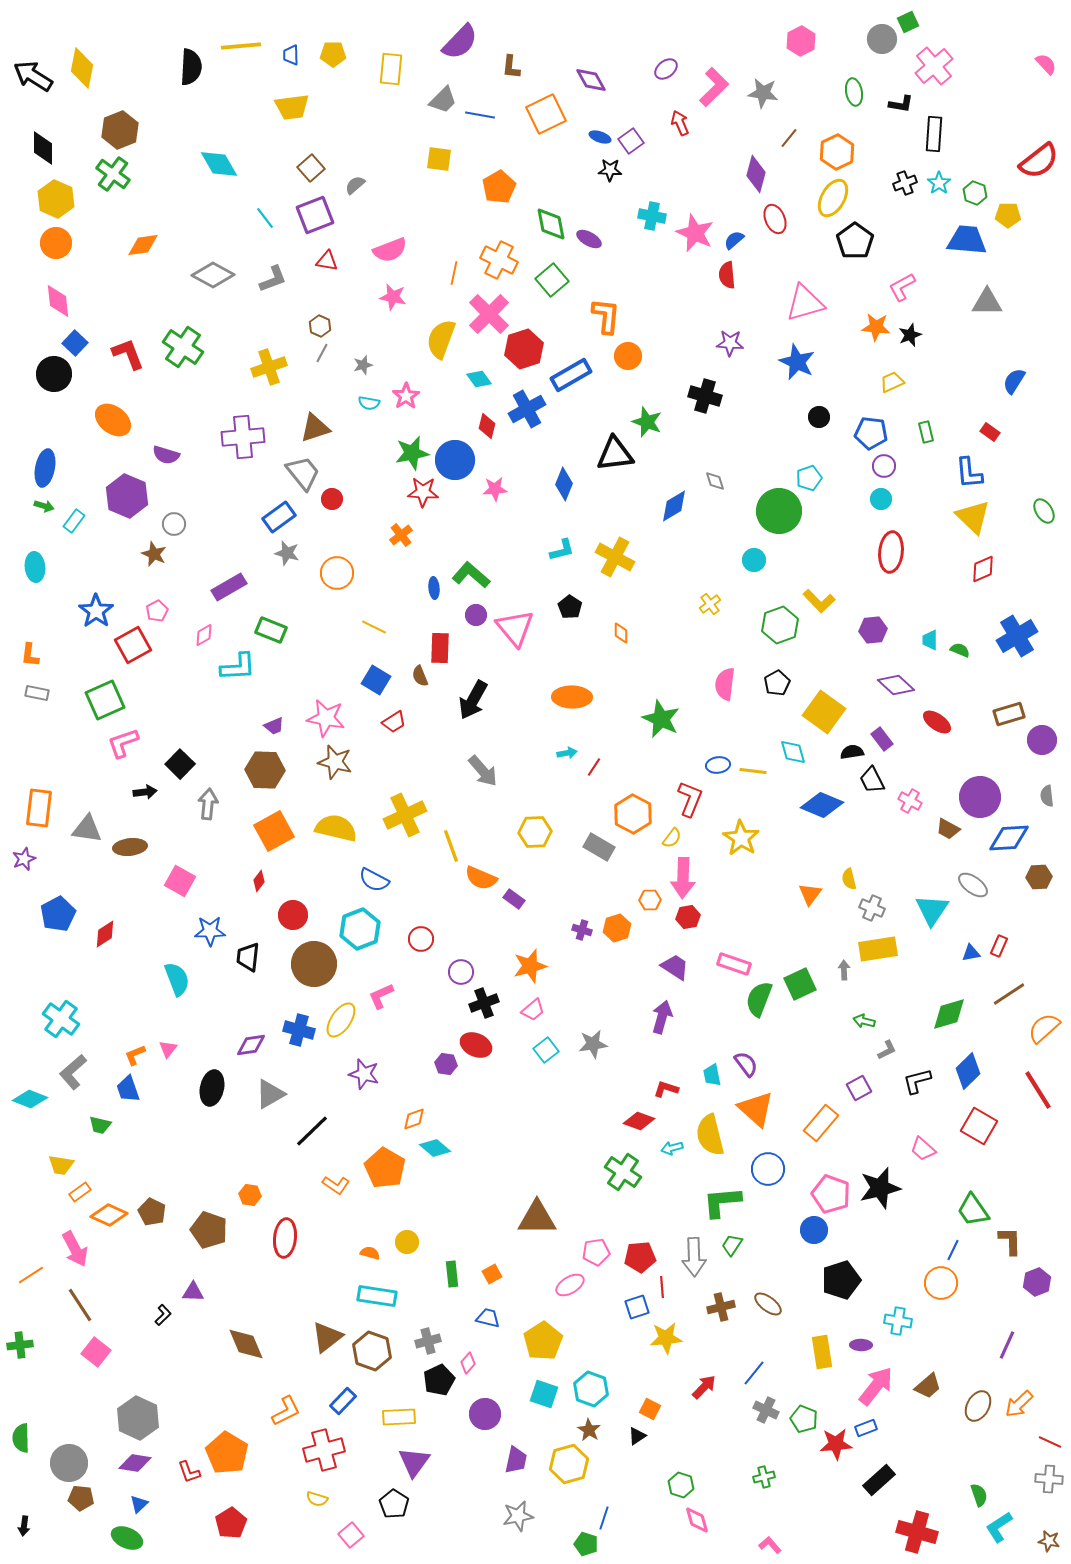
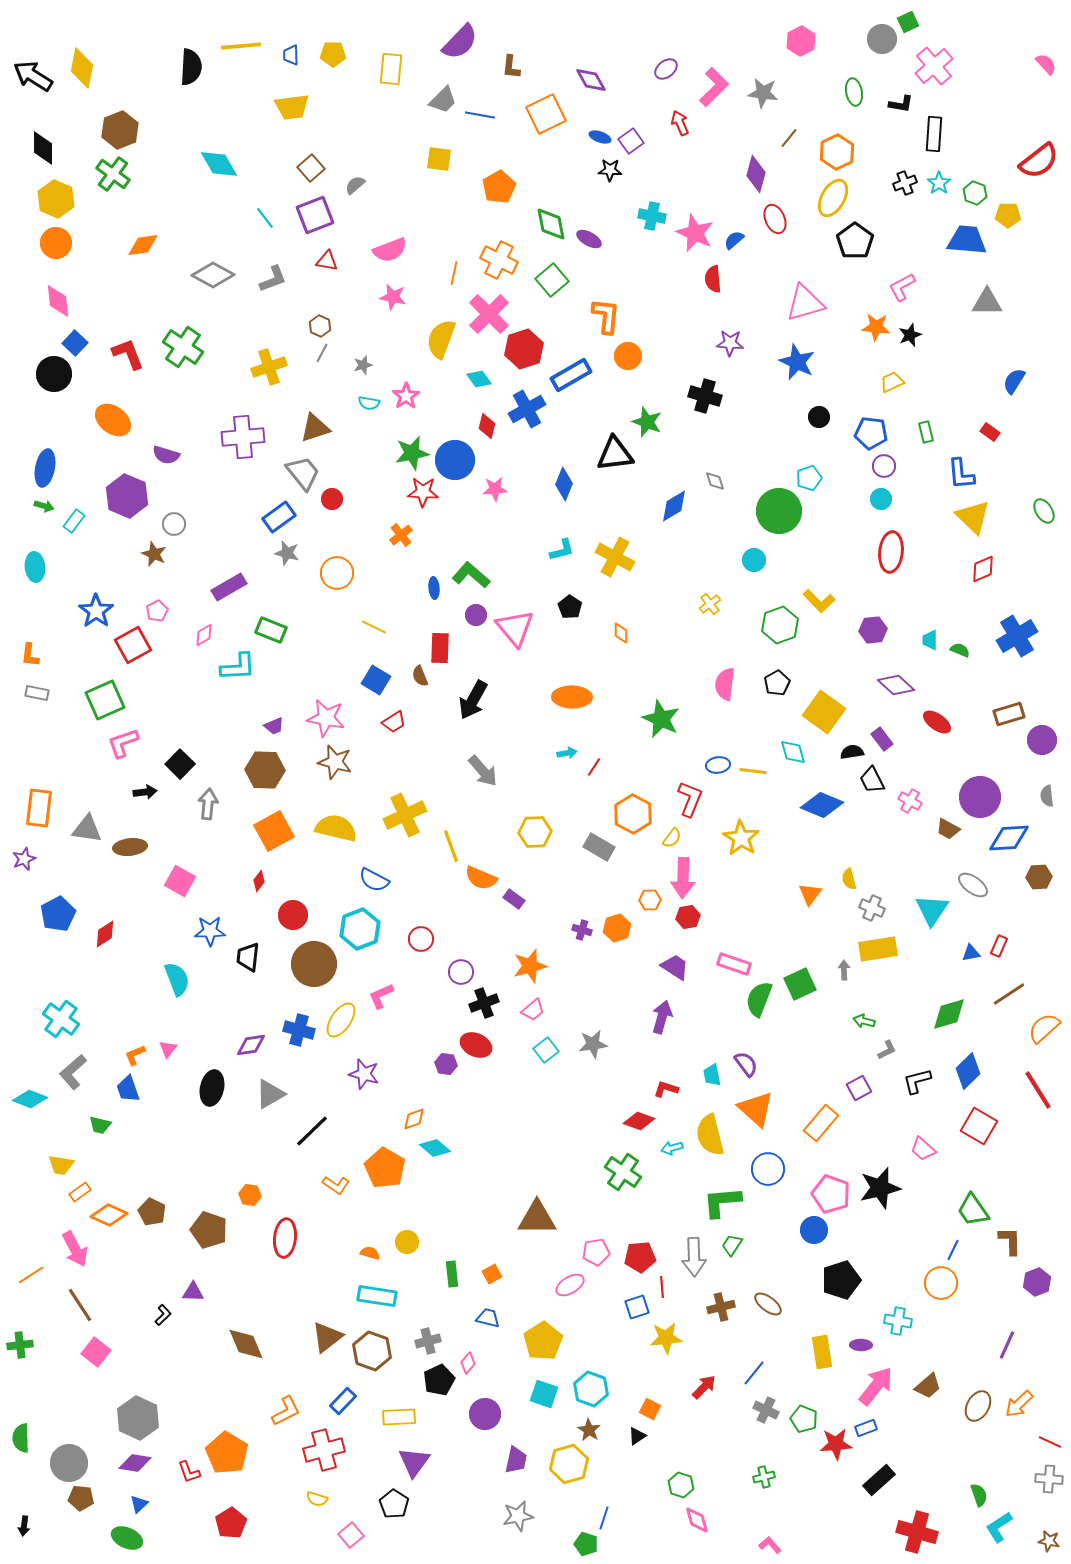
red semicircle at (727, 275): moved 14 px left, 4 px down
blue L-shape at (969, 473): moved 8 px left, 1 px down
